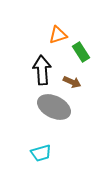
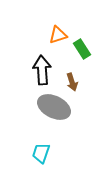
green rectangle: moved 1 px right, 3 px up
brown arrow: rotated 48 degrees clockwise
cyan trapezoid: rotated 125 degrees clockwise
